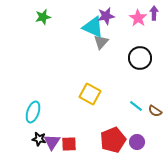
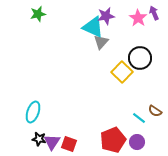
purple arrow: rotated 24 degrees counterclockwise
green star: moved 5 px left, 3 px up
yellow square: moved 32 px right, 22 px up; rotated 15 degrees clockwise
cyan line: moved 3 px right, 12 px down
red square: rotated 21 degrees clockwise
